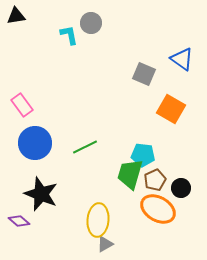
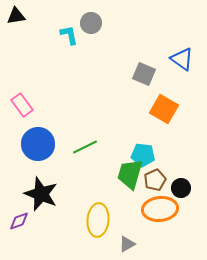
orange square: moved 7 px left
blue circle: moved 3 px right, 1 px down
orange ellipse: moved 2 px right; rotated 36 degrees counterclockwise
purple diamond: rotated 60 degrees counterclockwise
gray triangle: moved 22 px right
